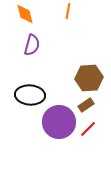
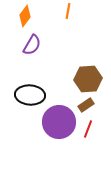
orange diamond: moved 2 px down; rotated 50 degrees clockwise
purple semicircle: rotated 15 degrees clockwise
brown hexagon: moved 1 px left, 1 px down
red line: rotated 24 degrees counterclockwise
